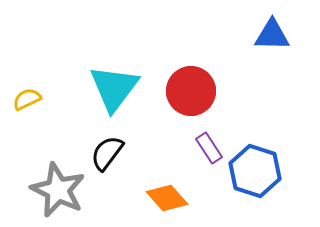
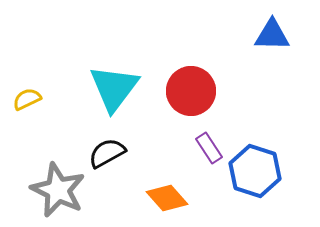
black semicircle: rotated 24 degrees clockwise
